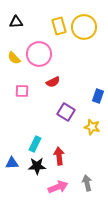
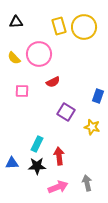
cyan rectangle: moved 2 px right
